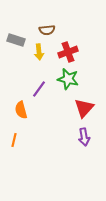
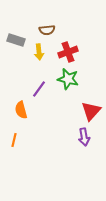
red triangle: moved 7 px right, 3 px down
